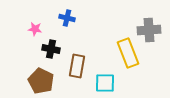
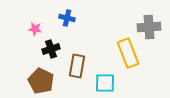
gray cross: moved 3 px up
black cross: rotated 30 degrees counterclockwise
